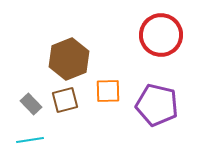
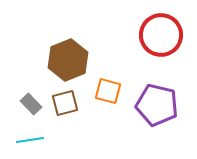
brown hexagon: moved 1 px left, 1 px down
orange square: rotated 16 degrees clockwise
brown square: moved 3 px down
